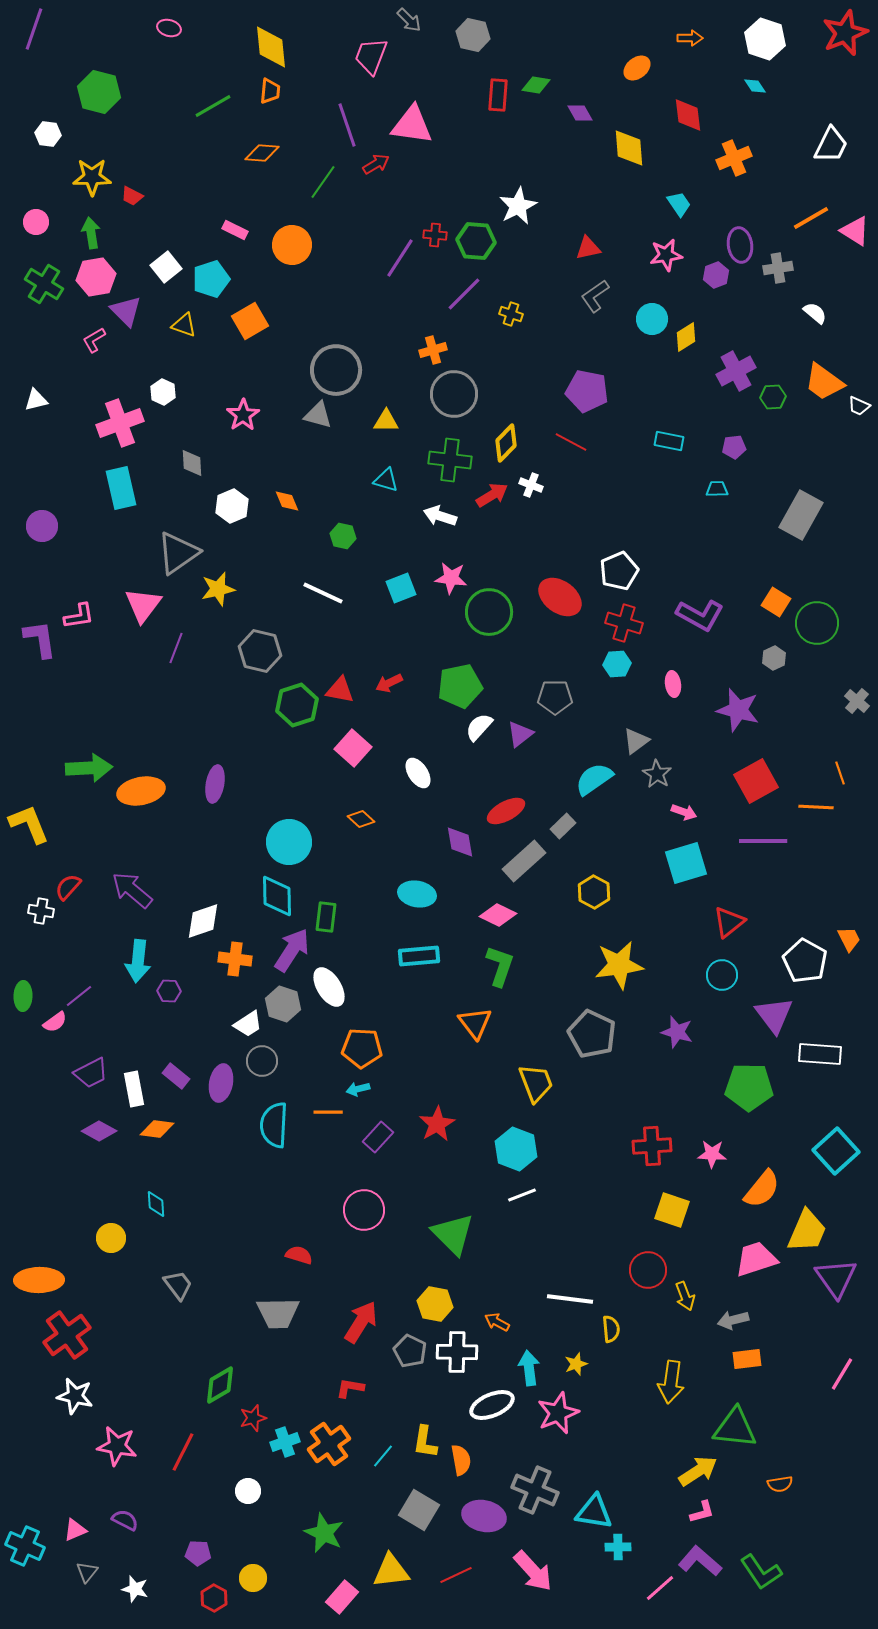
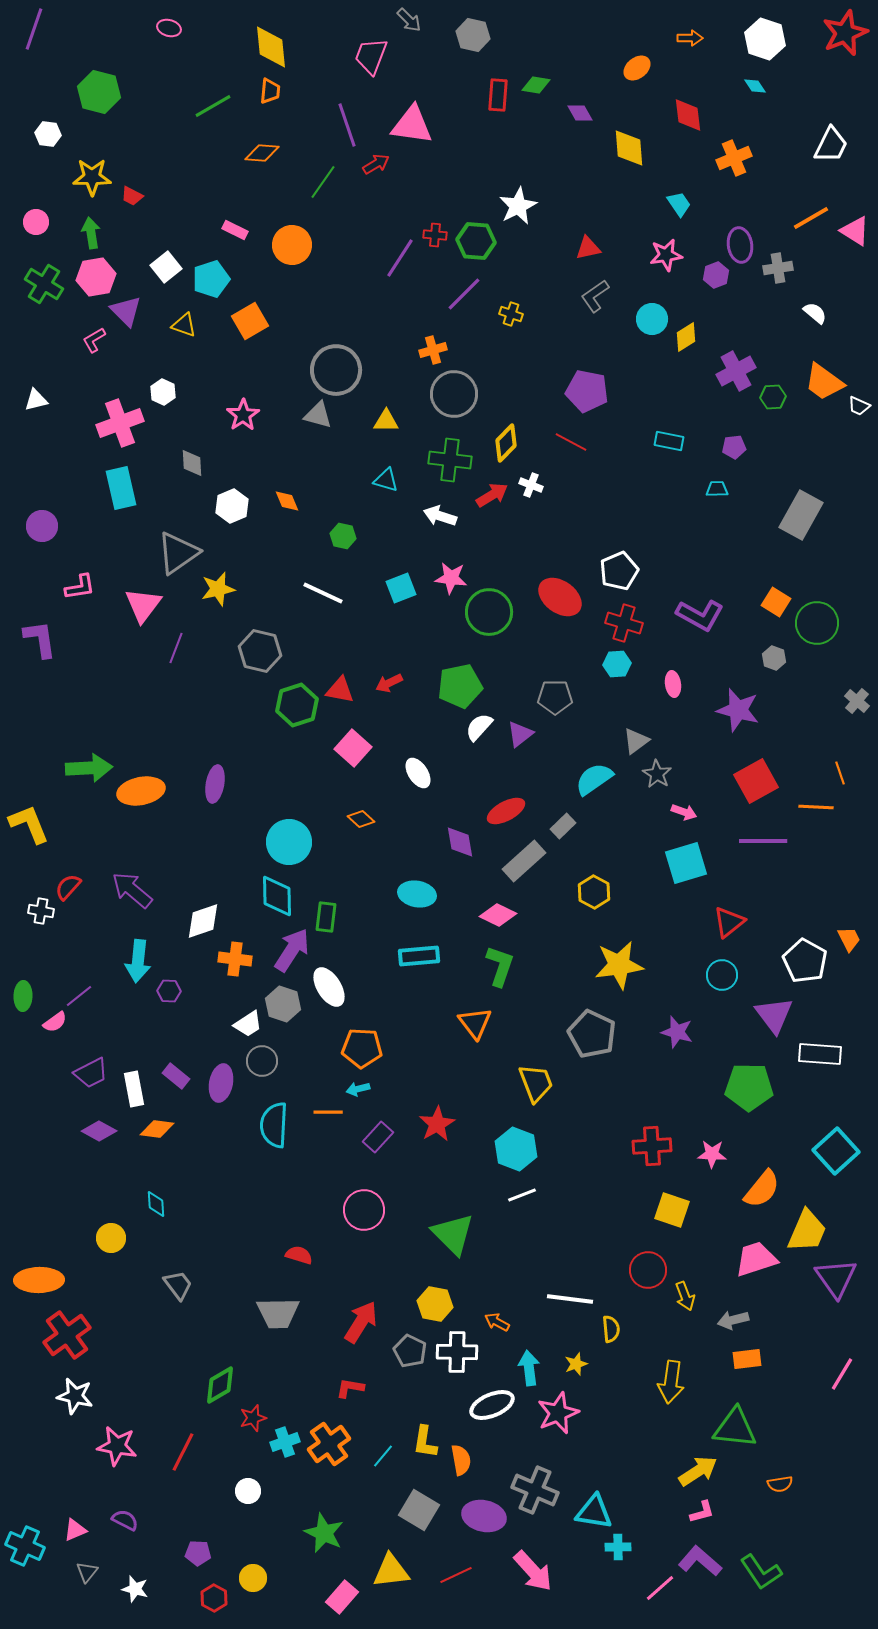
pink L-shape at (79, 616): moved 1 px right, 29 px up
gray hexagon at (774, 658): rotated 15 degrees counterclockwise
